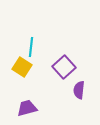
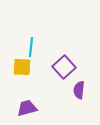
yellow square: rotated 30 degrees counterclockwise
